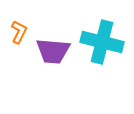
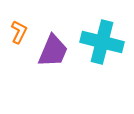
purple trapezoid: rotated 72 degrees counterclockwise
